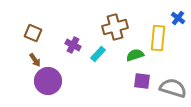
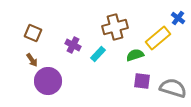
yellow rectangle: rotated 45 degrees clockwise
brown arrow: moved 3 px left
